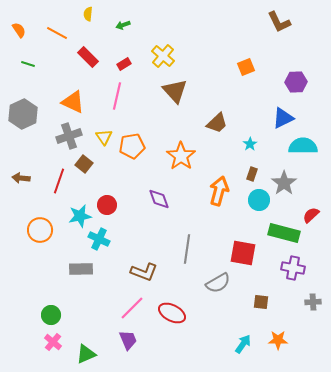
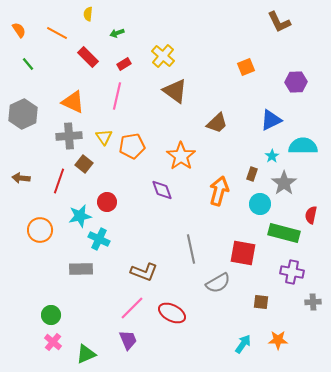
green arrow at (123, 25): moved 6 px left, 8 px down
green line at (28, 64): rotated 32 degrees clockwise
brown triangle at (175, 91): rotated 12 degrees counterclockwise
blue triangle at (283, 118): moved 12 px left, 2 px down
gray cross at (69, 136): rotated 15 degrees clockwise
cyan star at (250, 144): moved 22 px right, 12 px down
purple diamond at (159, 199): moved 3 px right, 9 px up
cyan circle at (259, 200): moved 1 px right, 4 px down
red circle at (107, 205): moved 3 px up
red semicircle at (311, 215): rotated 36 degrees counterclockwise
gray line at (187, 249): moved 4 px right; rotated 20 degrees counterclockwise
purple cross at (293, 268): moved 1 px left, 4 px down
